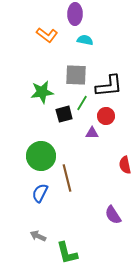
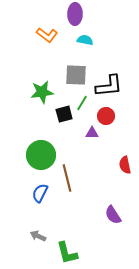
green circle: moved 1 px up
